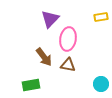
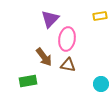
yellow rectangle: moved 1 px left, 1 px up
pink ellipse: moved 1 px left
green rectangle: moved 3 px left, 4 px up
